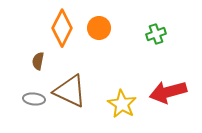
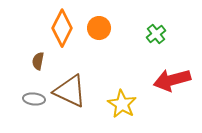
green cross: rotated 18 degrees counterclockwise
red arrow: moved 4 px right, 12 px up
